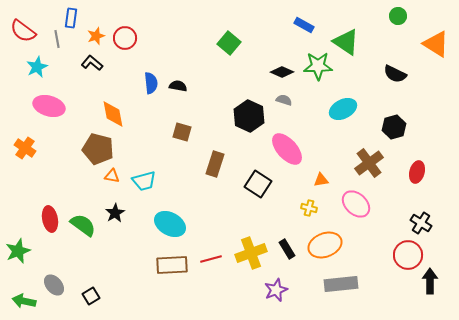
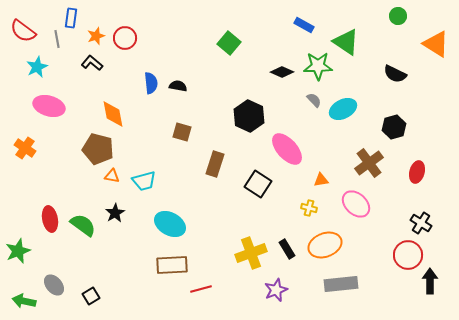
gray semicircle at (284, 100): moved 30 px right; rotated 28 degrees clockwise
red line at (211, 259): moved 10 px left, 30 px down
